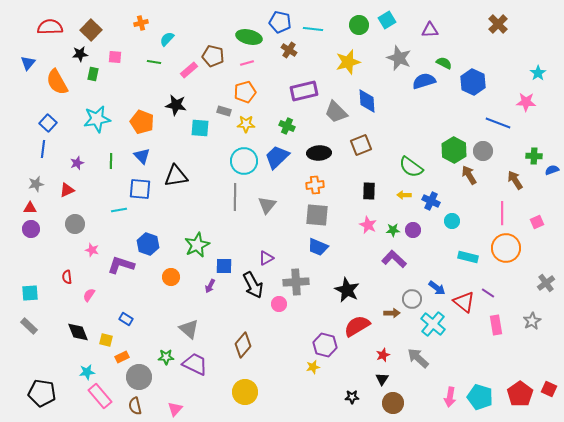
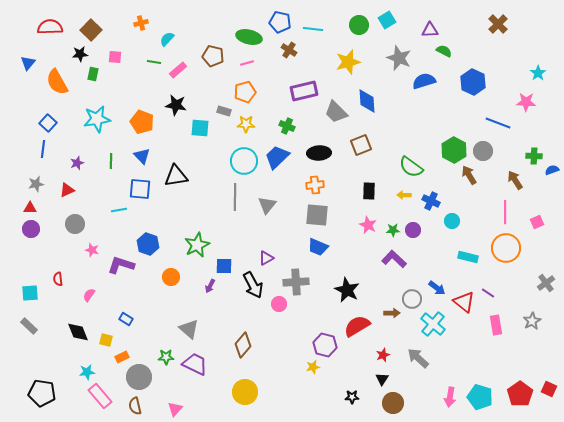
green semicircle at (444, 63): moved 12 px up
pink rectangle at (189, 70): moved 11 px left
pink line at (502, 213): moved 3 px right, 1 px up
red semicircle at (67, 277): moved 9 px left, 2 px down
